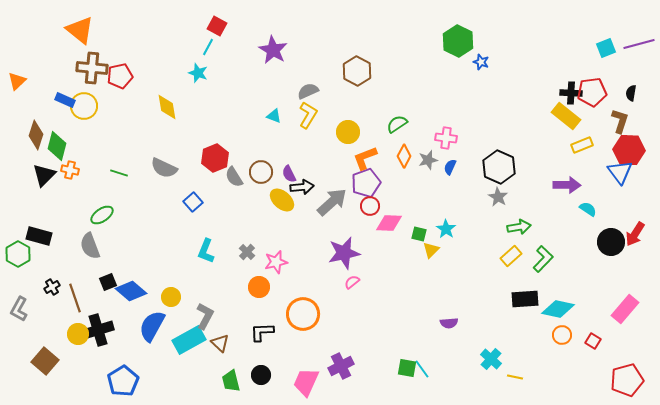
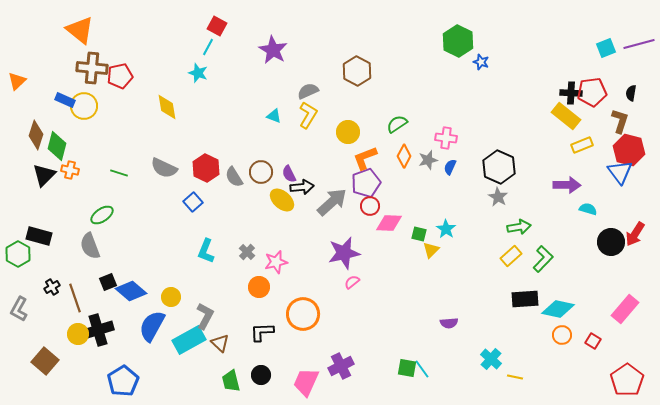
red hexagon at (629, 150): rotated 12 degrees clockwise
red hexagon at (215, 158): moved 9 px left, 10 px down; rotated 12 degrees counterclockwise
cyan semicircle at (588, 209): rotated 18 degrees counterclockwise
red pentagon at (627, 380): rotated 20 degrees counterclockwise
